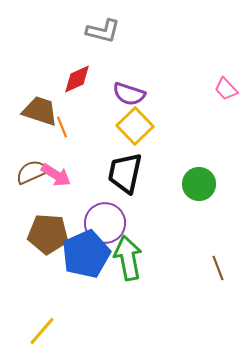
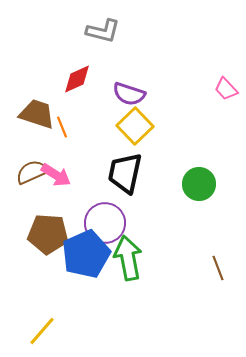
brown trapezoid: moved 3 px left, 3 px down
